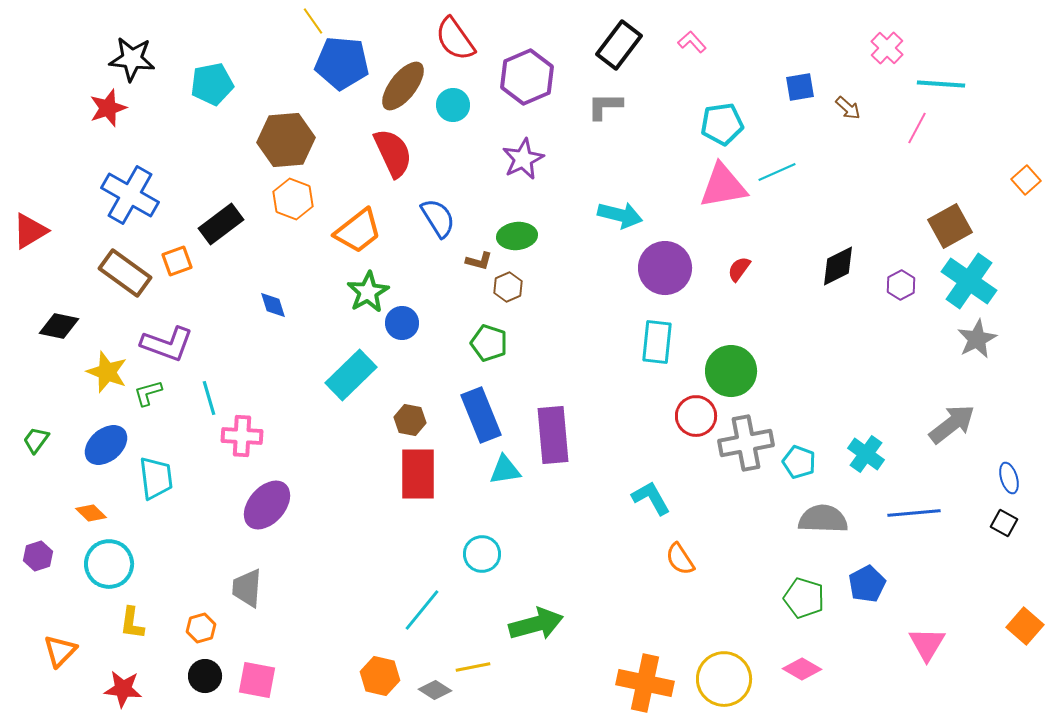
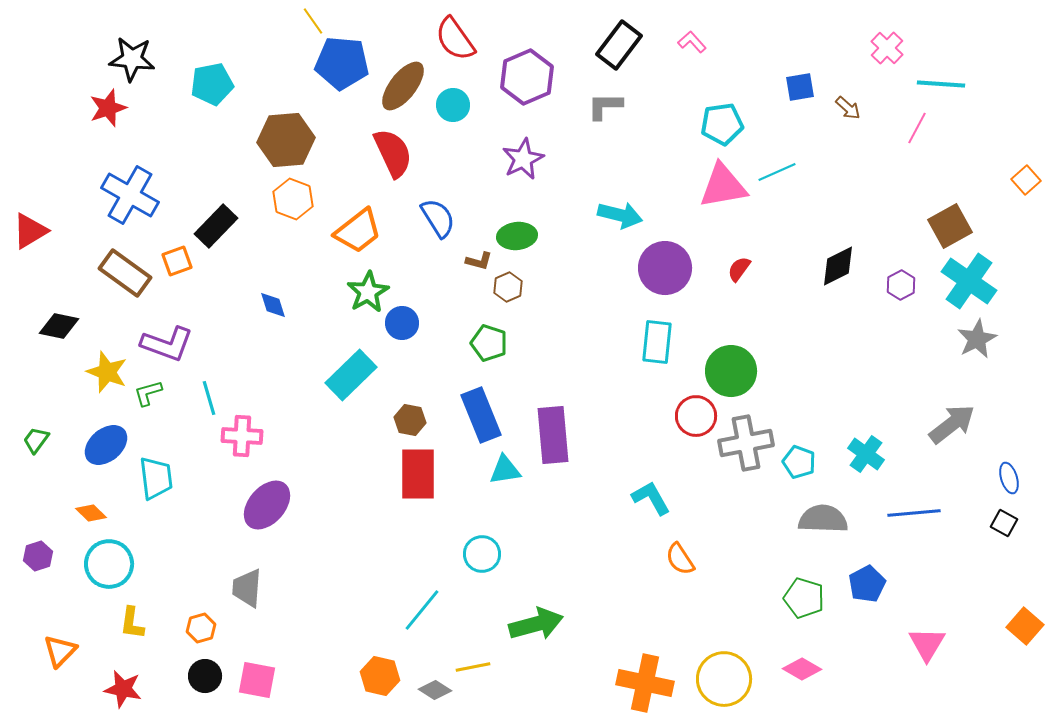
black rectangle at (221, 224): moved 5 px left, 2 px down; rotated 9 degrees counterclockwise
red star at (123, 689): rotated 6 degrees clockwise
